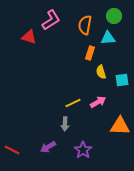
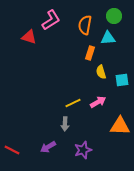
purple star: rotated 18 degrees clockwise
